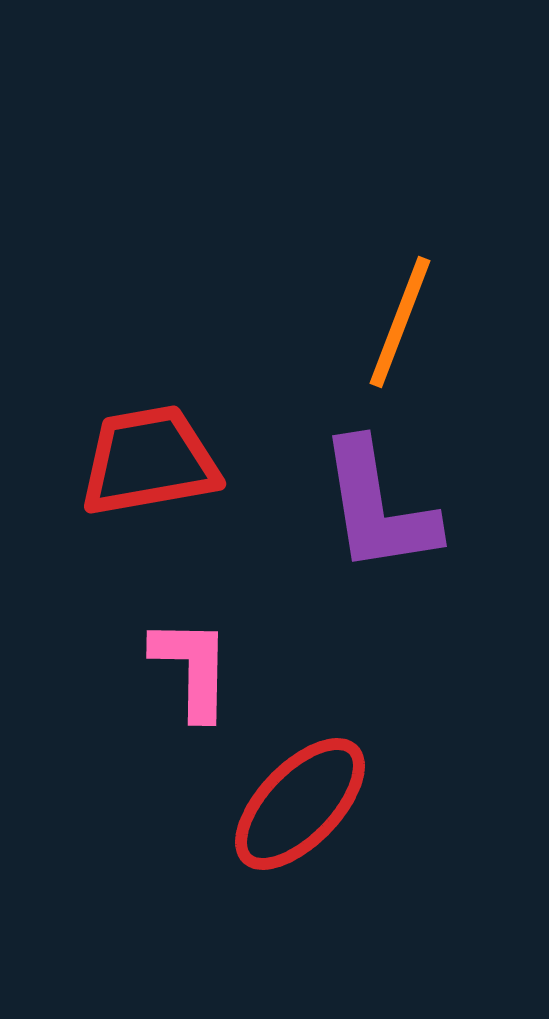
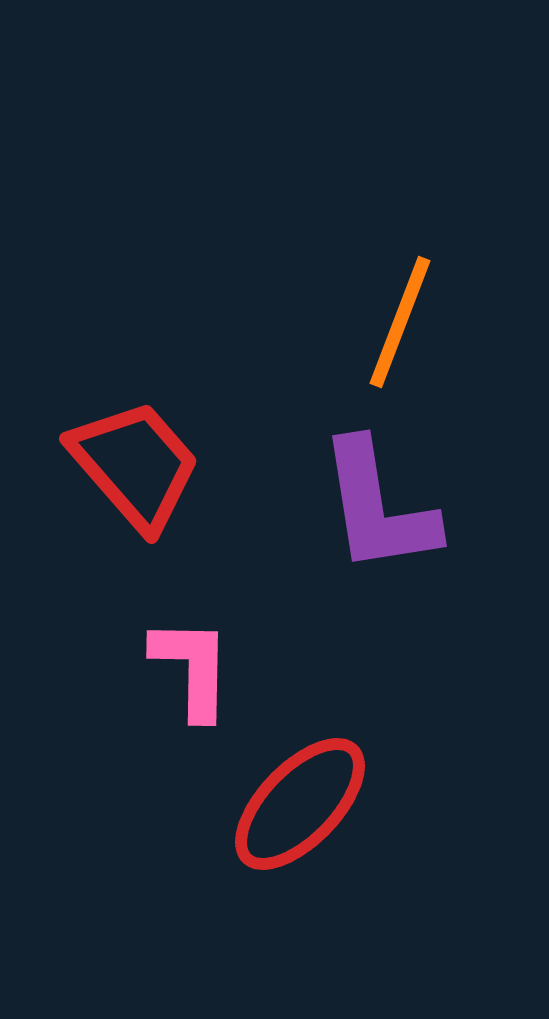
red trapezoid: moved 14 px left, 4 px down; rotated 59 degrees clockwise
